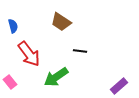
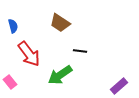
brown trapezoid: moved 1 px left, 1 px down
green arrow: moved 4 px right, 2 px up
